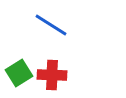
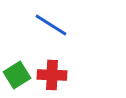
green square: moved 2 px left, 2 px down
